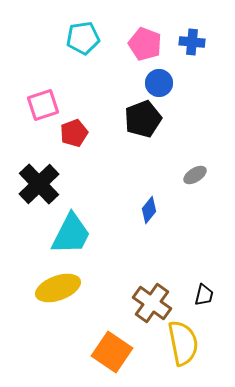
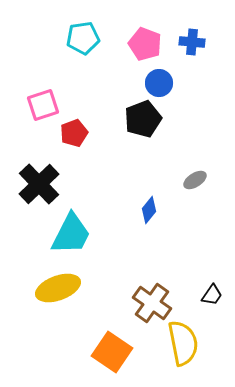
gray ellipse: moved 5 px down
black trapezoid: moved 8 px right; rotated 20 degrees clockwise
